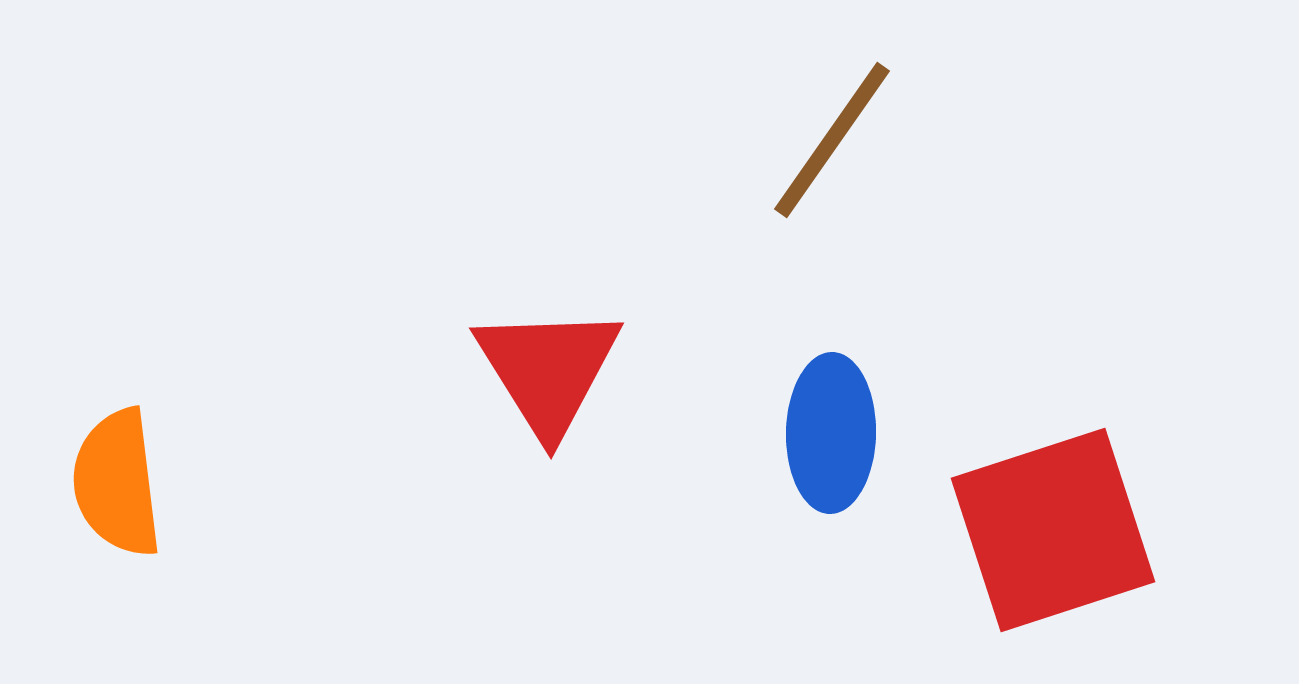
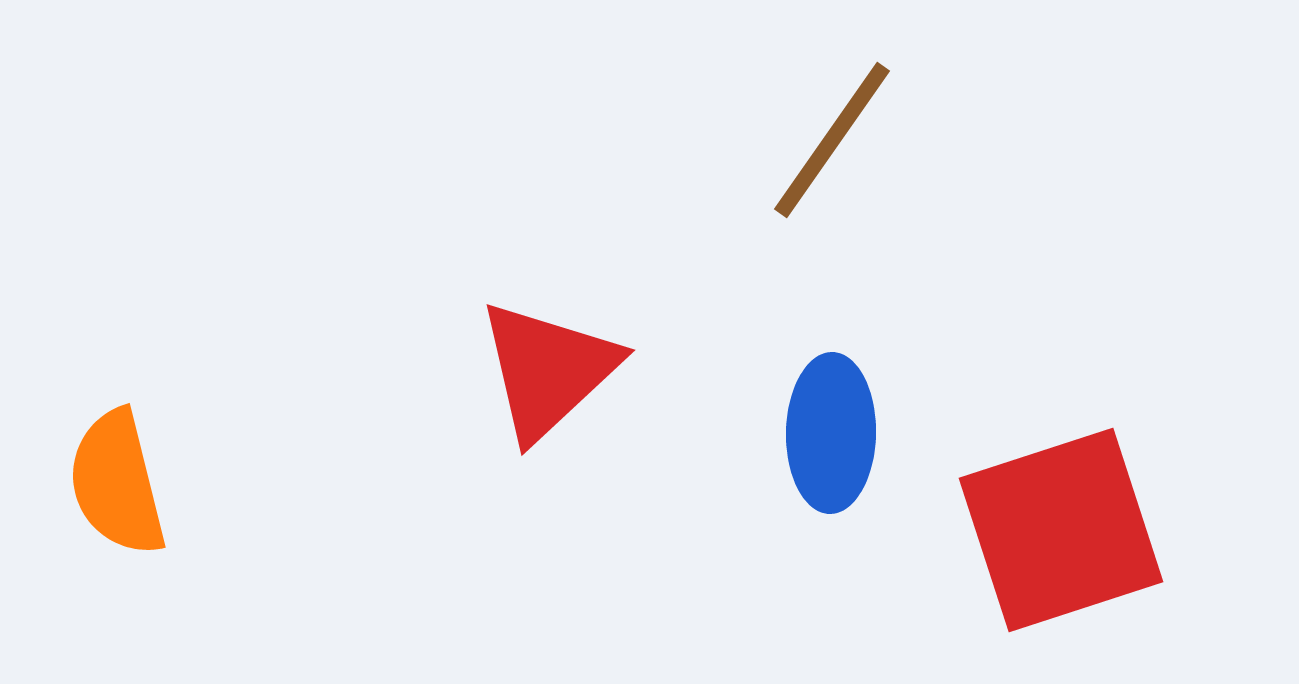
red triangle: rotated 19 degrees clockwise
orange semicircle: rotated 7 degrees counterclockwise
red square: moved 8 px right
